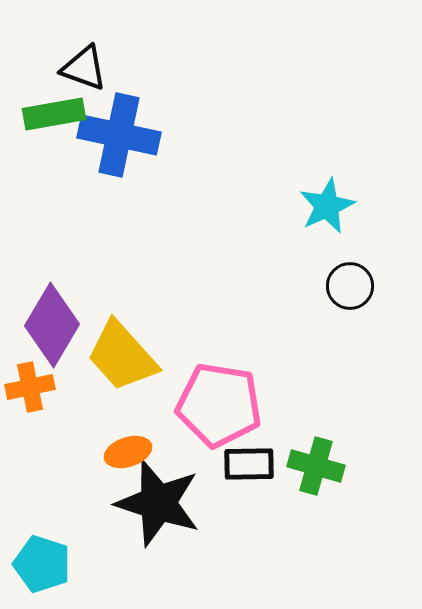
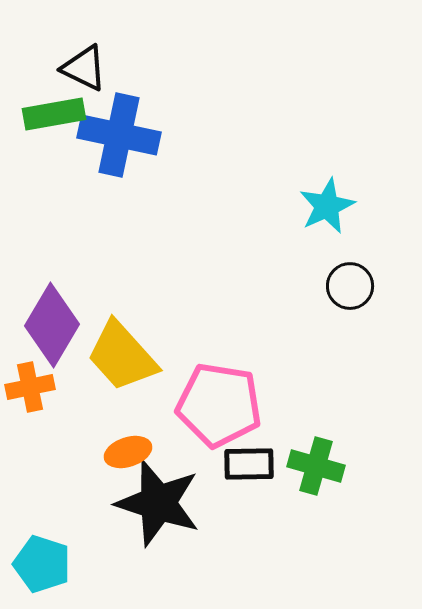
black triangle: rotated 6 degrees clockwise
